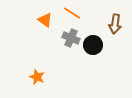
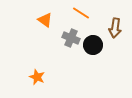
orange line: moved 9 px right
brown arrow: moved 4 px down
